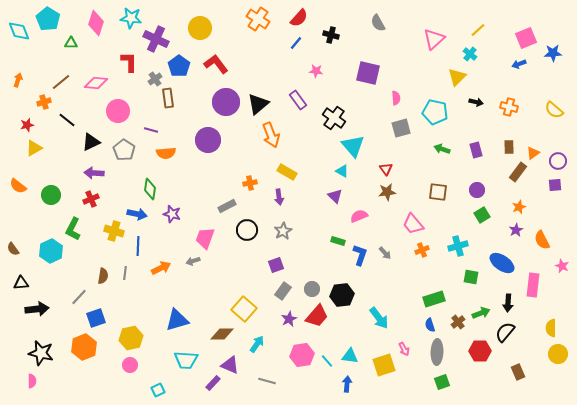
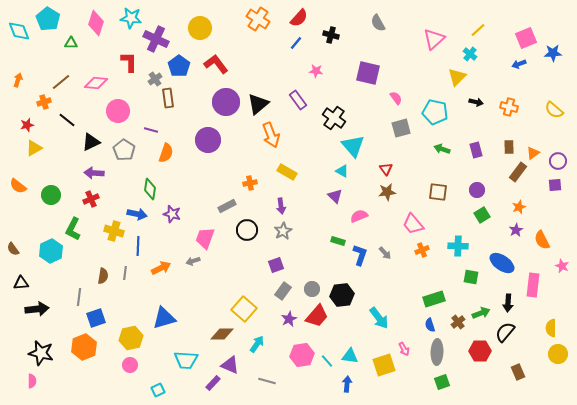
pink semicircle at (396, 98): rotated 32 degrees counterclockwise
orange semicircle at (166, 153): rotated 66 degrees counterclockwise
purple arrow at (279, 197): moved 2 px right, 9 px down
cyan cross at (458, 246): rotated 18 degrees clockwise
gray line at (79, 297): rotated 36 degrees counterclockwise
blue triangle at (177, 320): moved 13 px left, 2 px up
